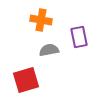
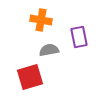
red square: moved 4 px right, 3 px up
